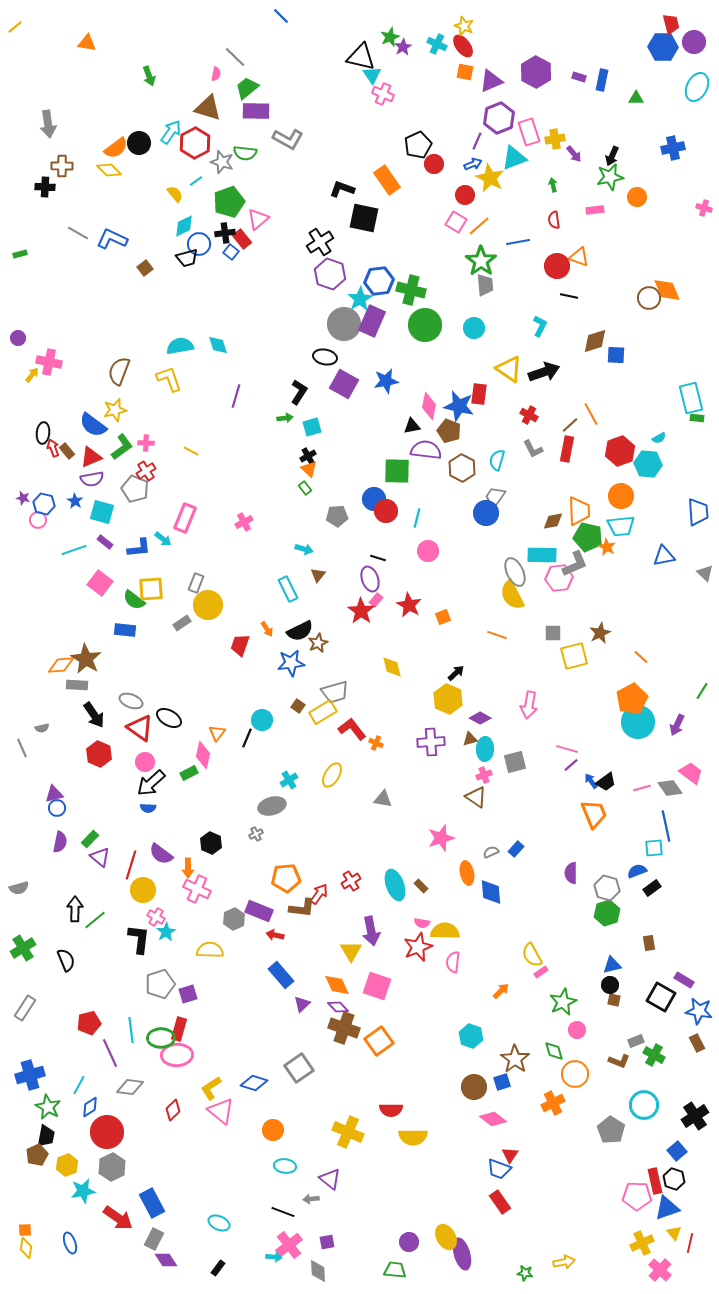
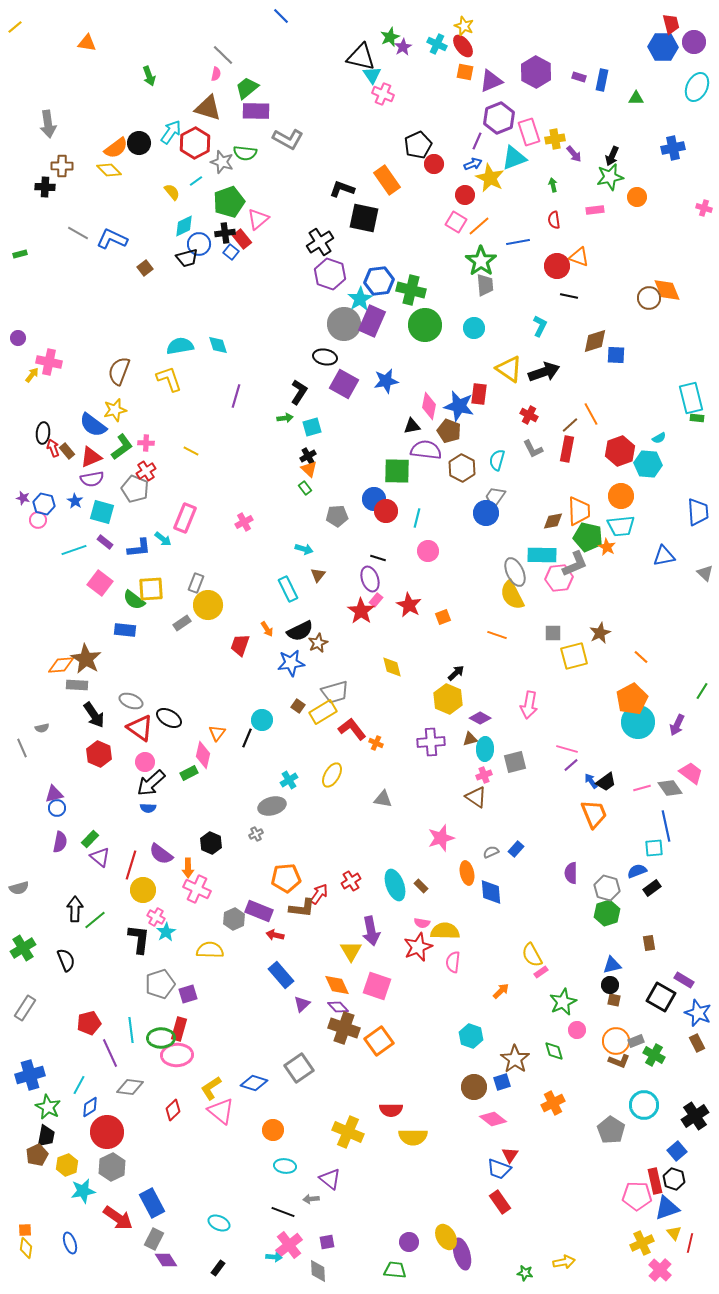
gray line at (235, 57): moved 12 px left, 2 px up
yellow semicircle at (175, 194): moved 3 px left, 2 px up
blue star at (699, 1011): moved 1 px left, 2 px down; rotated 12 degrees clockwise
orange circle at (575, 1074): moved 41 px right, 33 px up
